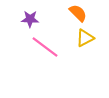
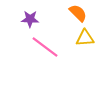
yellow triangle: rotated 24 degrees clockwise
